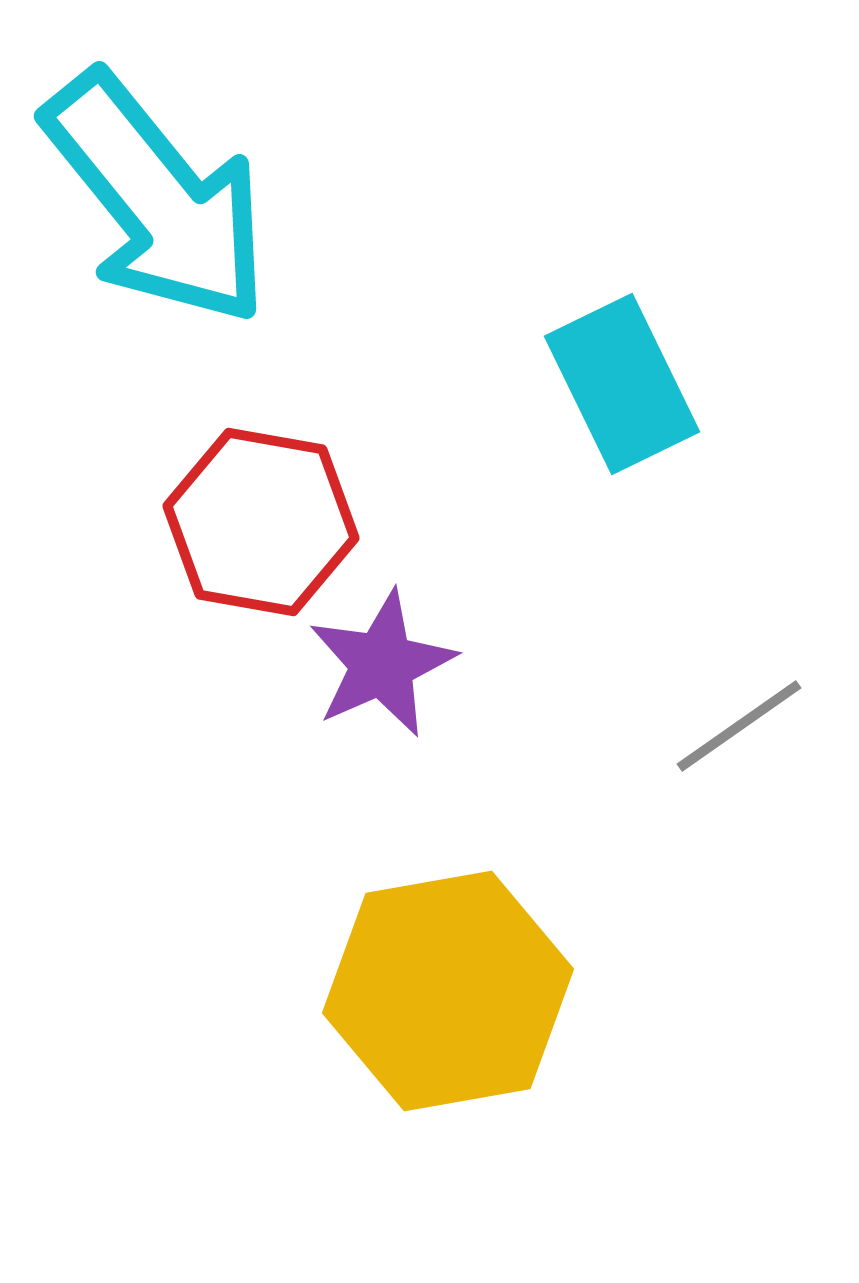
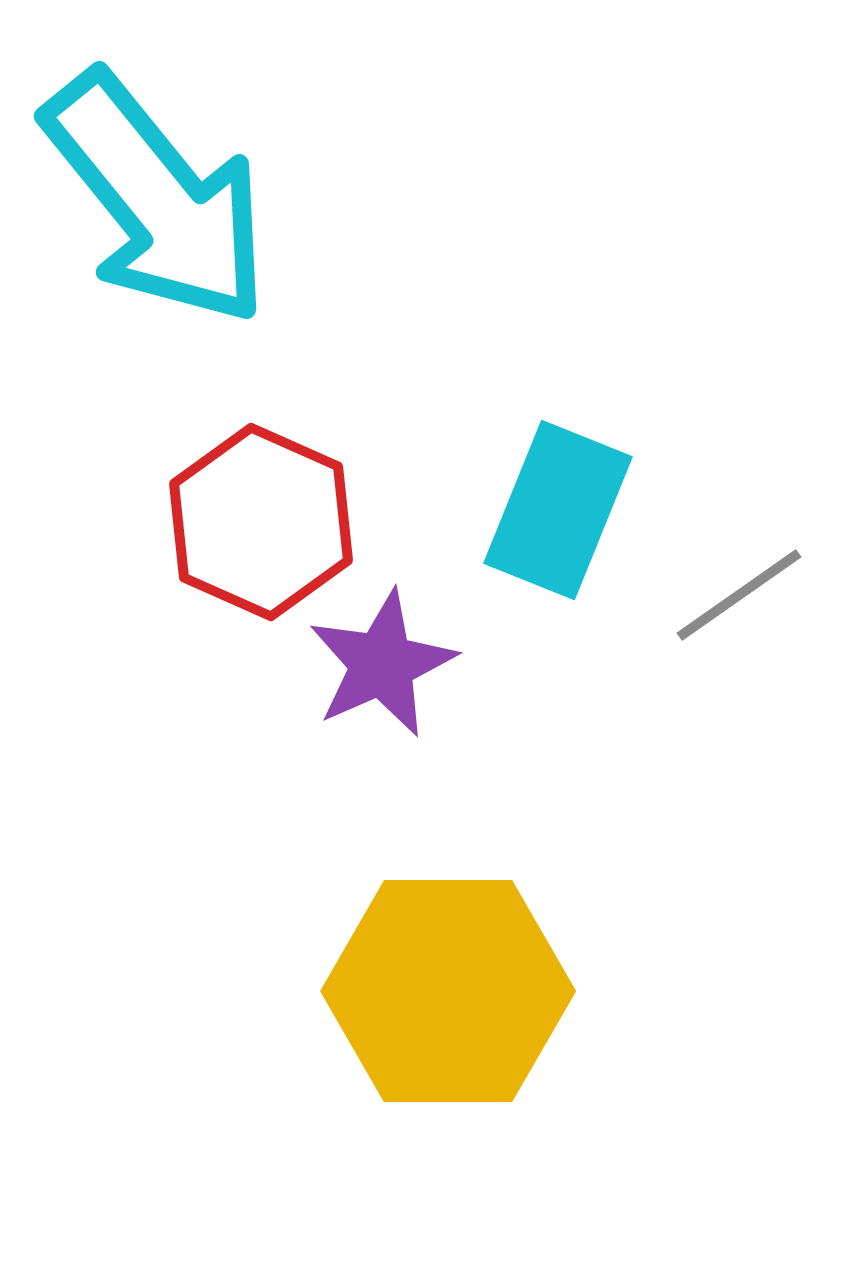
cyan rectangle: moved 64 px left, 126 px down; rotated 48 degrees clockwise
red hexagon: rotated 14 degrees clockwise
gray line: moved 131 px up
yellow hexagon: rotated 10 degrees clockwise
